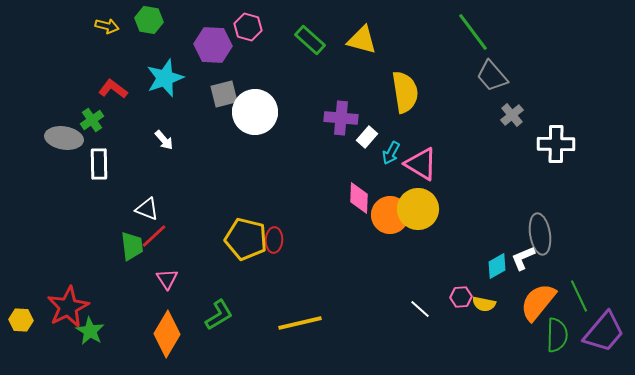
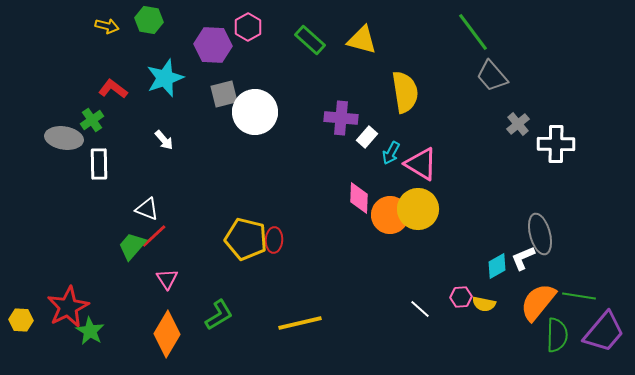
pink hexagon at (248, 27): rotated 16 degrees clockwise
gray cross at (512, 115): moved 6 px right, 9 px down
gray ellipse at (540, 234): rotated 6 degrees counterclockwise
green trapezoid at (132, 246): rotated 132 degrees counterclockwise
green line at (579, 296): rotated 56 degrees counterclockwise
